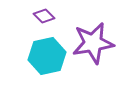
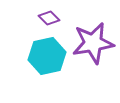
purple diamond: moved 5 px right, 2 px down
